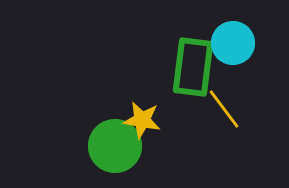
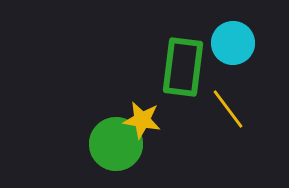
green rectangle: moved 10 px left
yellow line: moved 4 px right
green circle: moved 1 px right, 2 px up
